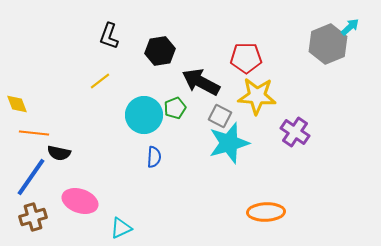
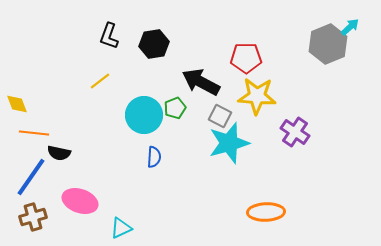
black hexagon: moved 6 px left, 7 px up
